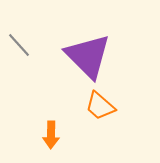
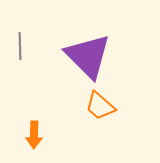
gray line: moved 1 px right, 1 px down; rotated 40 degrees clockwise
orange arrow: moved 17 px left
